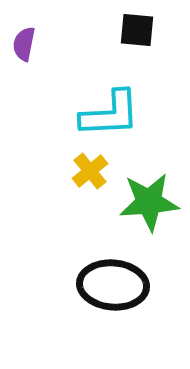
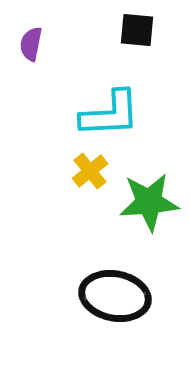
purple semicircle: moved 7 px right
black ellipse: moved 2 px right, 11 px down; rotated 6 degrees clockwise
